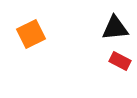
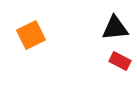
orange square: moved 1 px down
